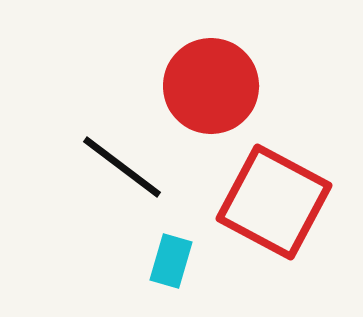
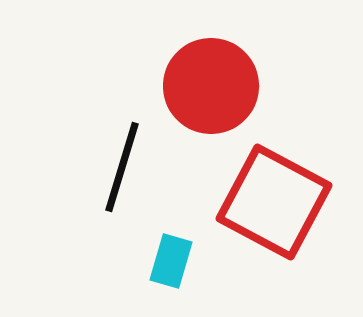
black line: rotated 70 degrees clockwise
